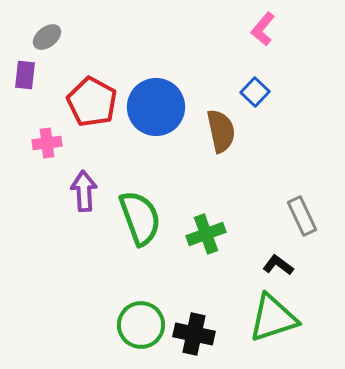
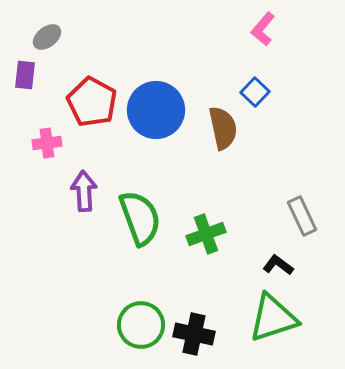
blue circle: moved 3 px down
brown semicircle: moved 2 px right, 3 px up
